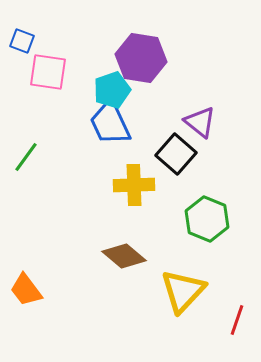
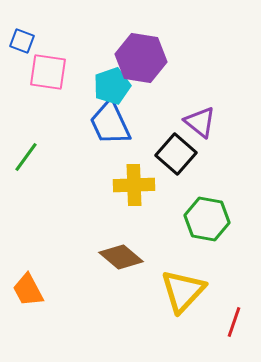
cyan pentagon: moved 4 px up
green hexagon: rotated 12 degrees counterclockwise
brown diamond: moved 3 px left, 1 px down
orange trapezoid: moved 2 px right; rotated 9 degrees clockwise
red line: moved 3 px left, 2 px down
